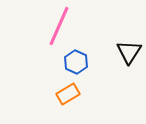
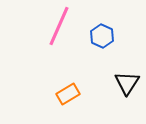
black triangle: moved 2 px left, 31 px down
blue hexagon: moved 26 px right, 26 px up
